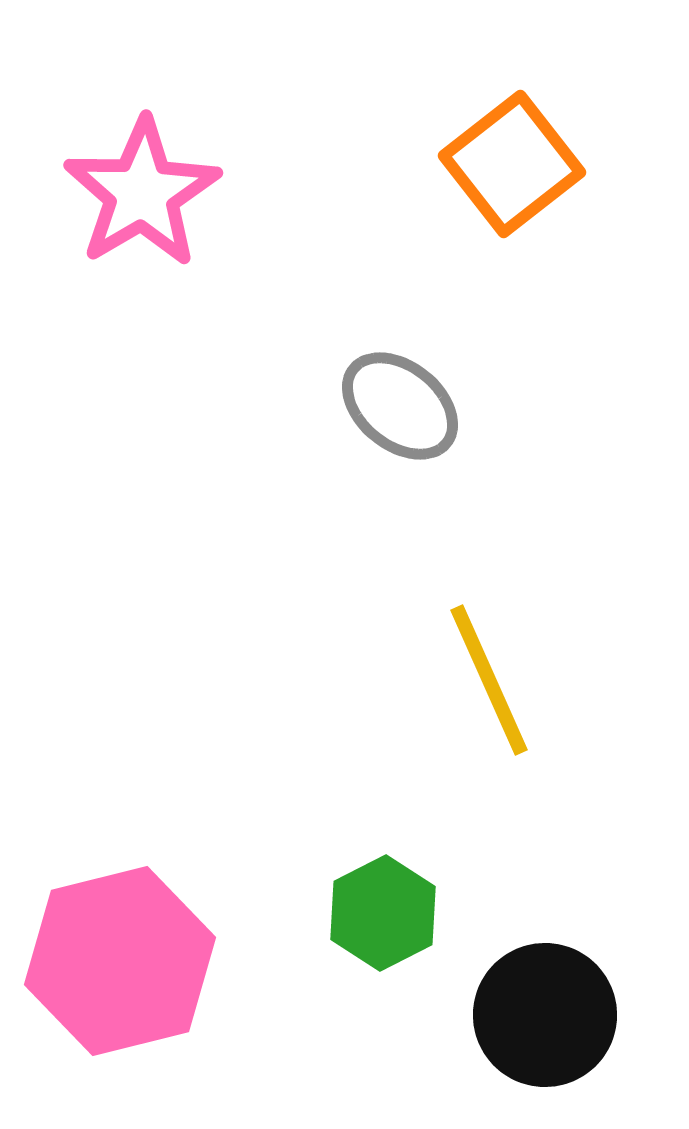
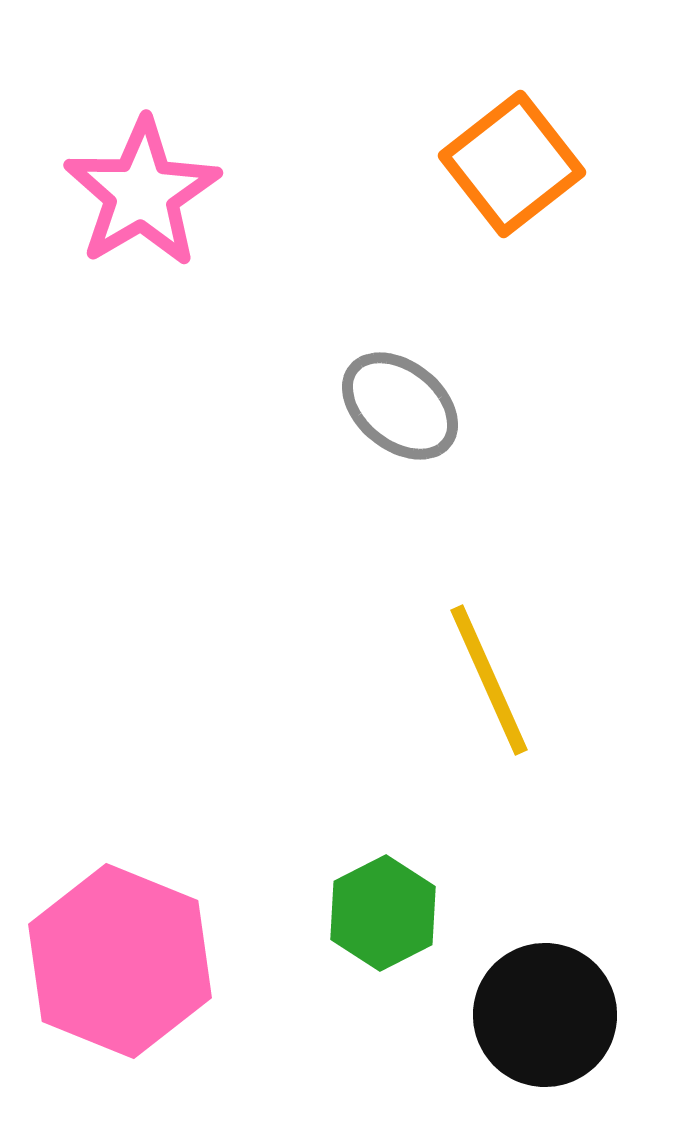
pink hexagon: rotated 24 degrees counterclockwise
